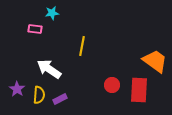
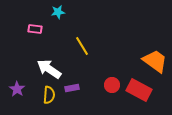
cyan star: moved 6 px right, 1 px up
yellow line: rotated 42 degrees counterclockwise
red rectangle: rotated 65 degrees counterclockwise
yellow semicircle: moved 10 px right
purple rectangle: moved 12 px right, 11 px up; rotated 16 degrees clockwise
